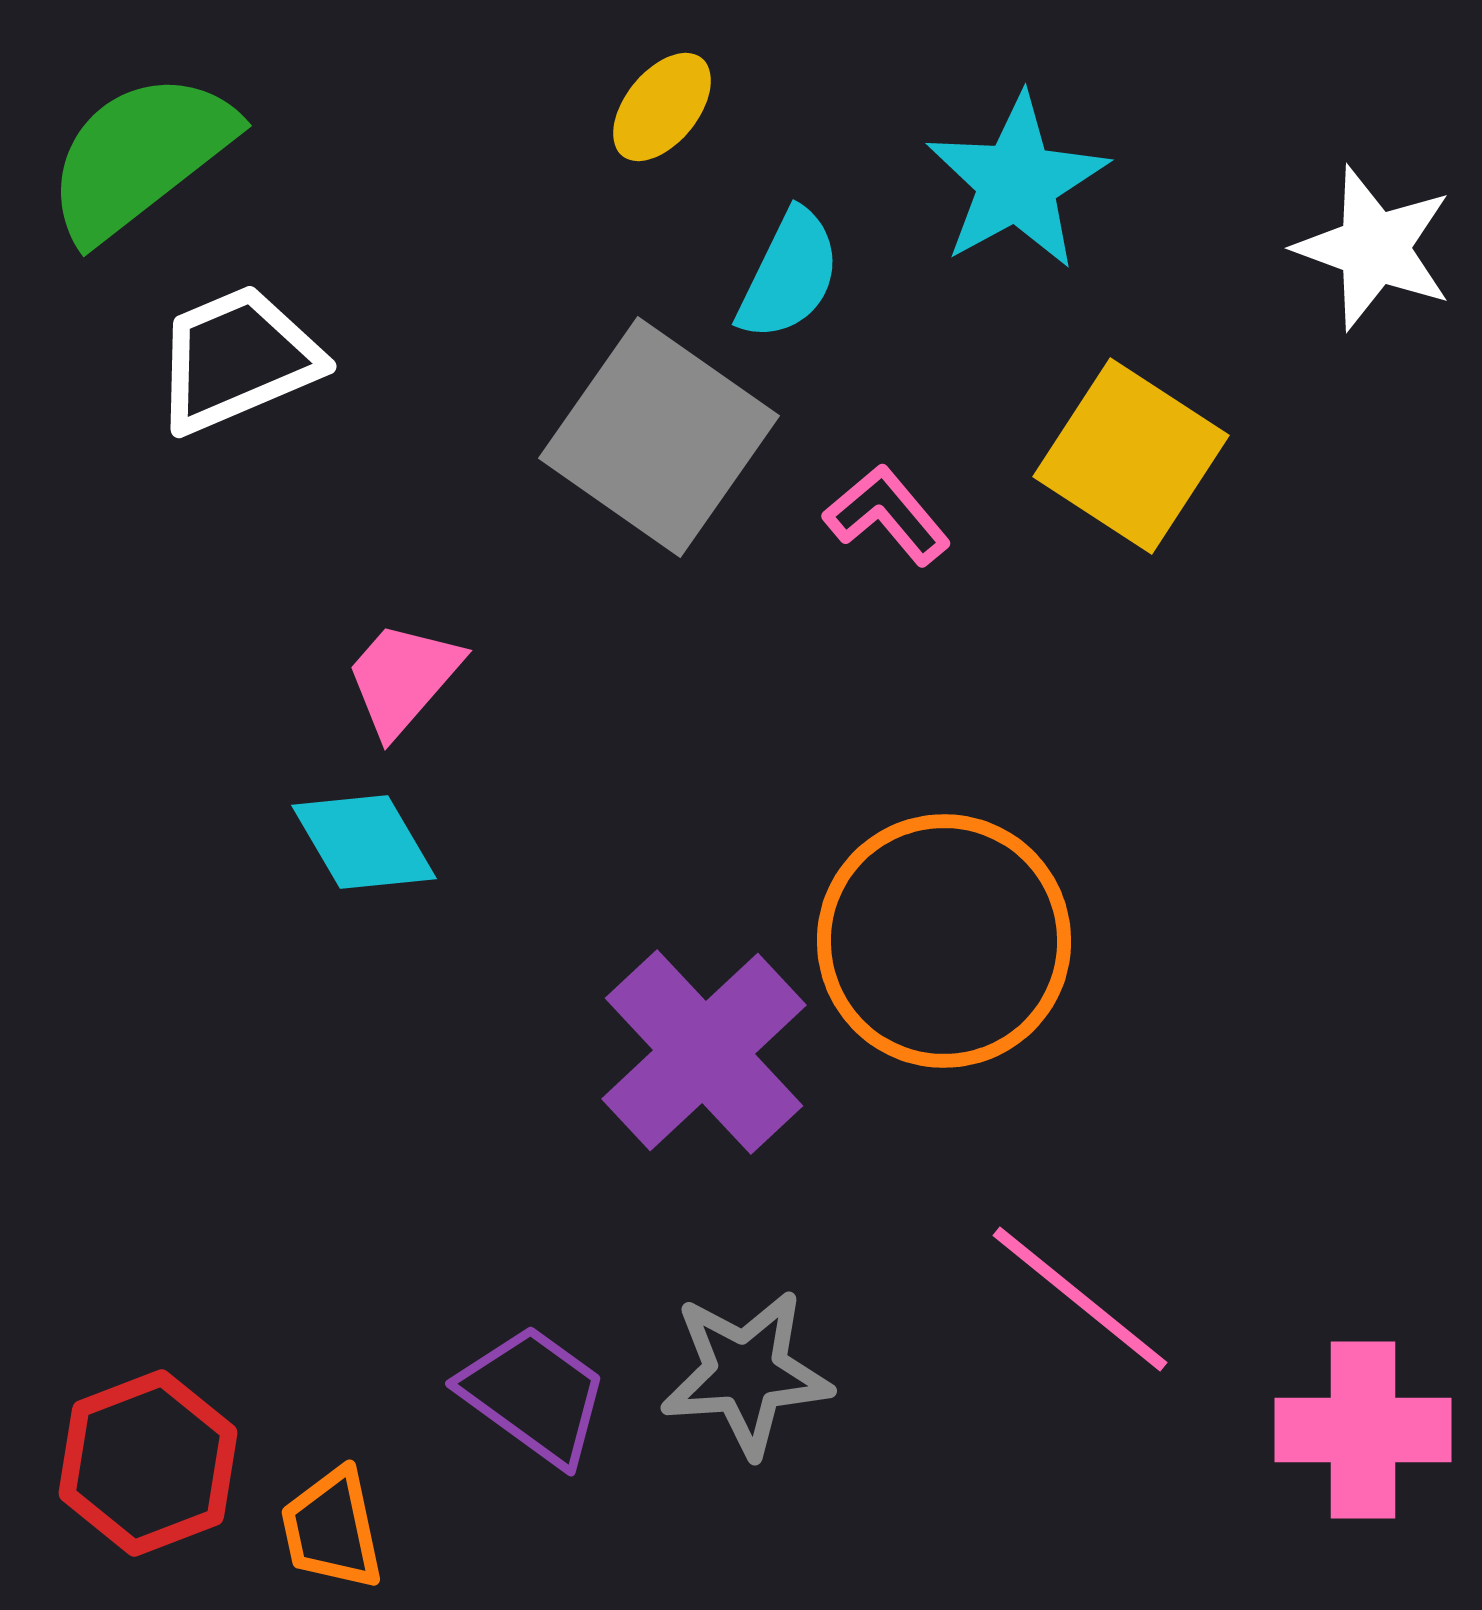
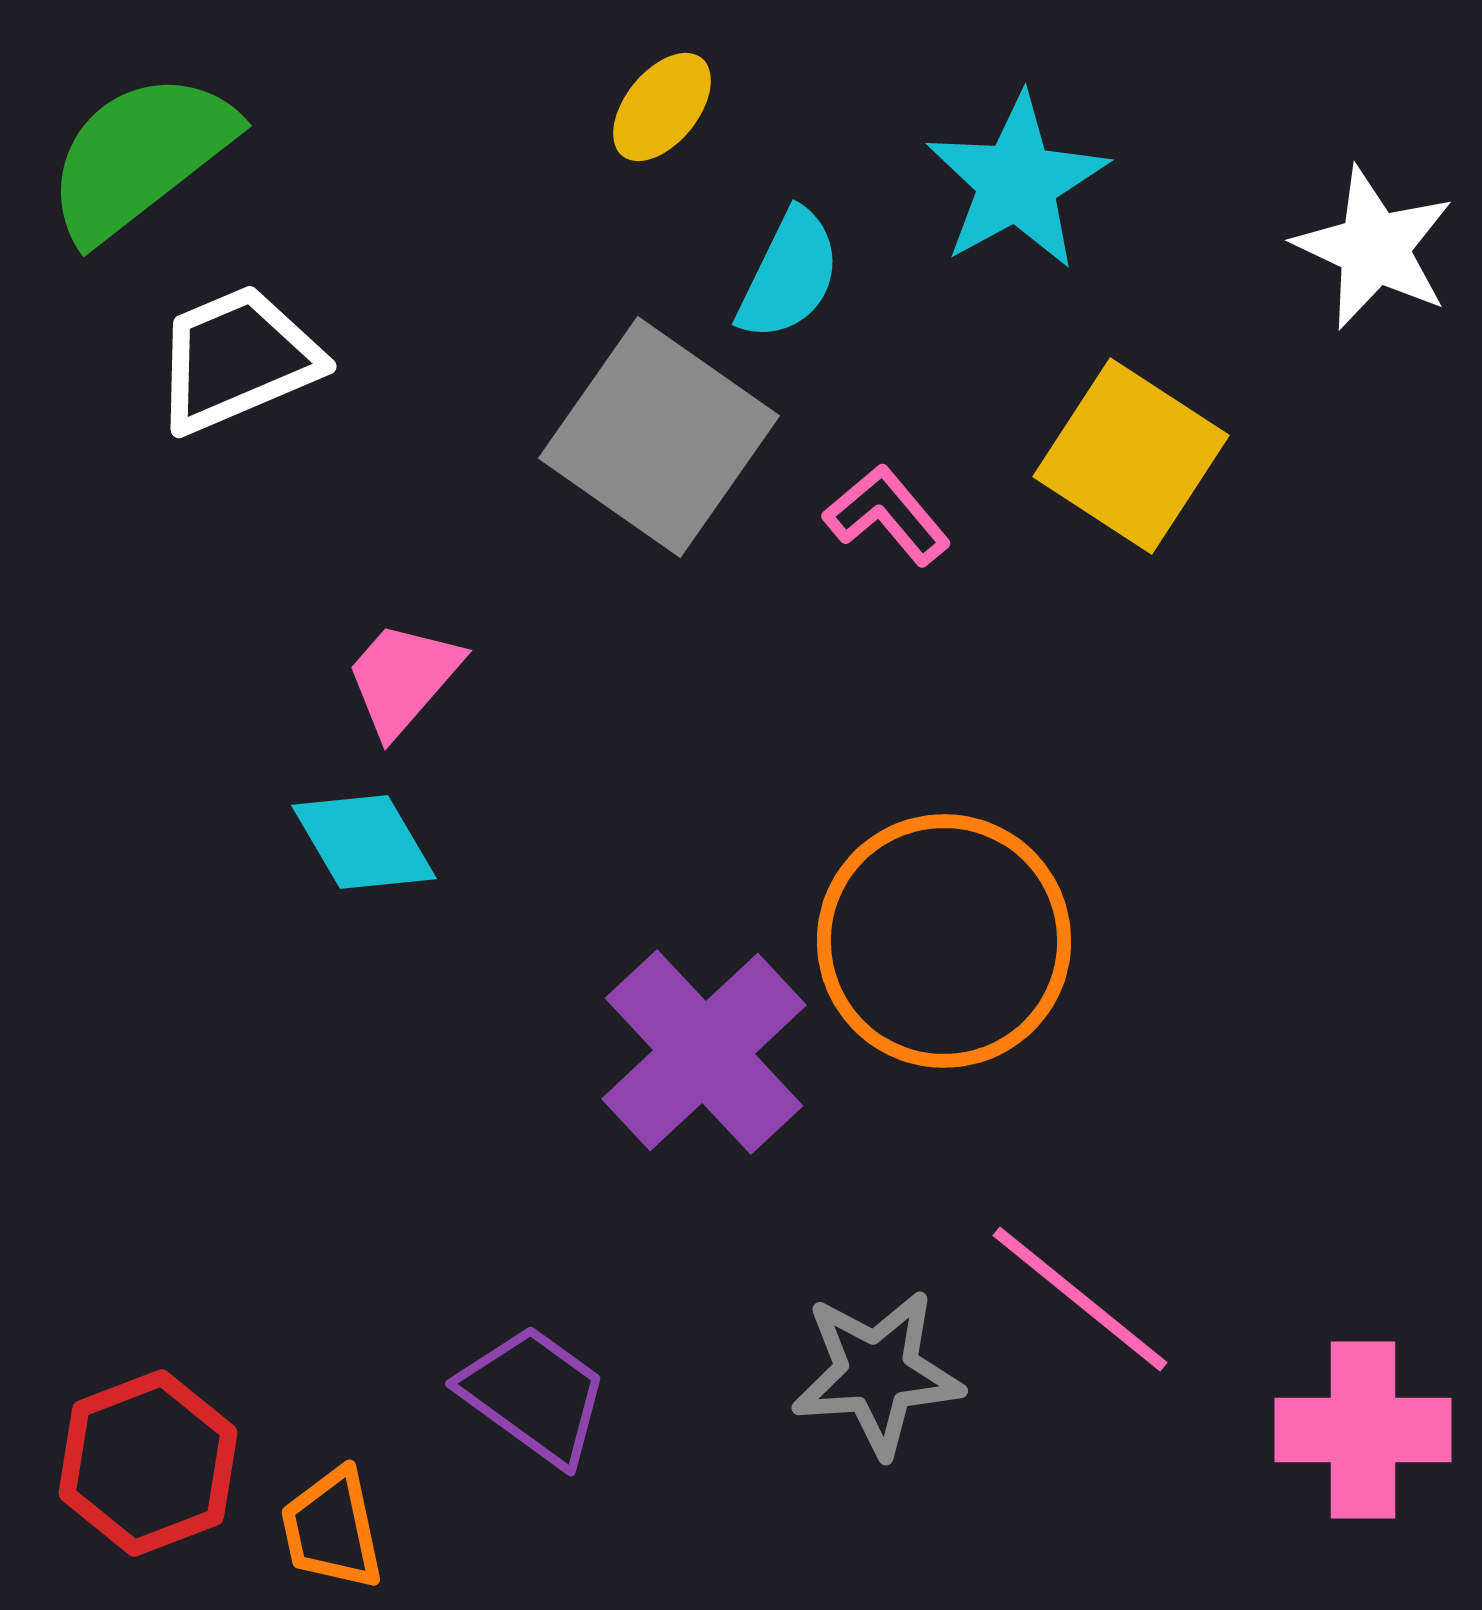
white star: rotated 5 degrees clockwise
gray star: moved 131 px right
